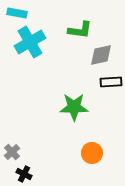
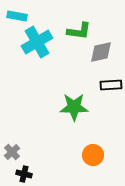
cyan rectangle: moved 3 px down
green L-shape: moved 1 px left, 1 px down
cyan cross: moved 7 px right
gray diamond: moved 3 px up
black rectangle: moved 3 px down
orange circle: moved 1 px right, 2 px down
black cross: rotated 14 degrees counterclockwise
